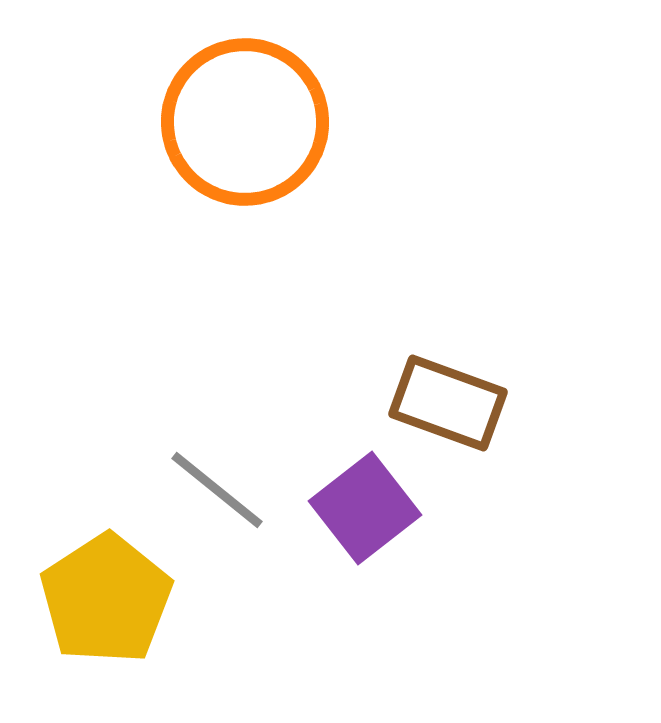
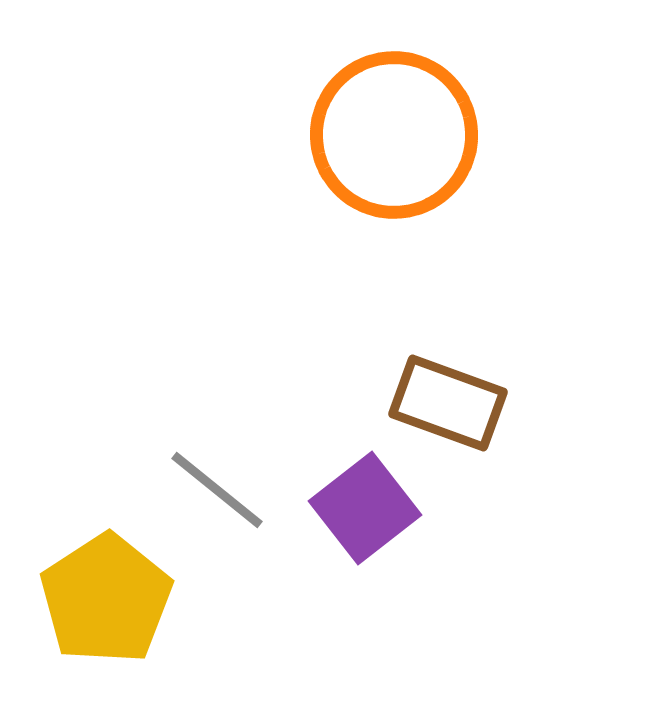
orange circle: moved 149 px right, 13 px down
